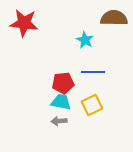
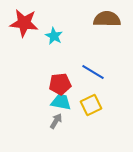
brown semicircle: moved 7 px left, 1 px down
cyan star: moved 31 px left, 4 px up
blue line: rotated 30 degrees clockwise
red pentagon: moved 3 px left, 1 px down
yellow square: moved 1 px left
gray arrow: moved 3 px left; rotated 126 degrees clockwise
